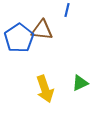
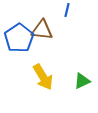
green triangle: moved 2 px right, 2 px up
yellow arrow: moved 2 px left, 12 px up; rotated 12 degrees counterclockwise
